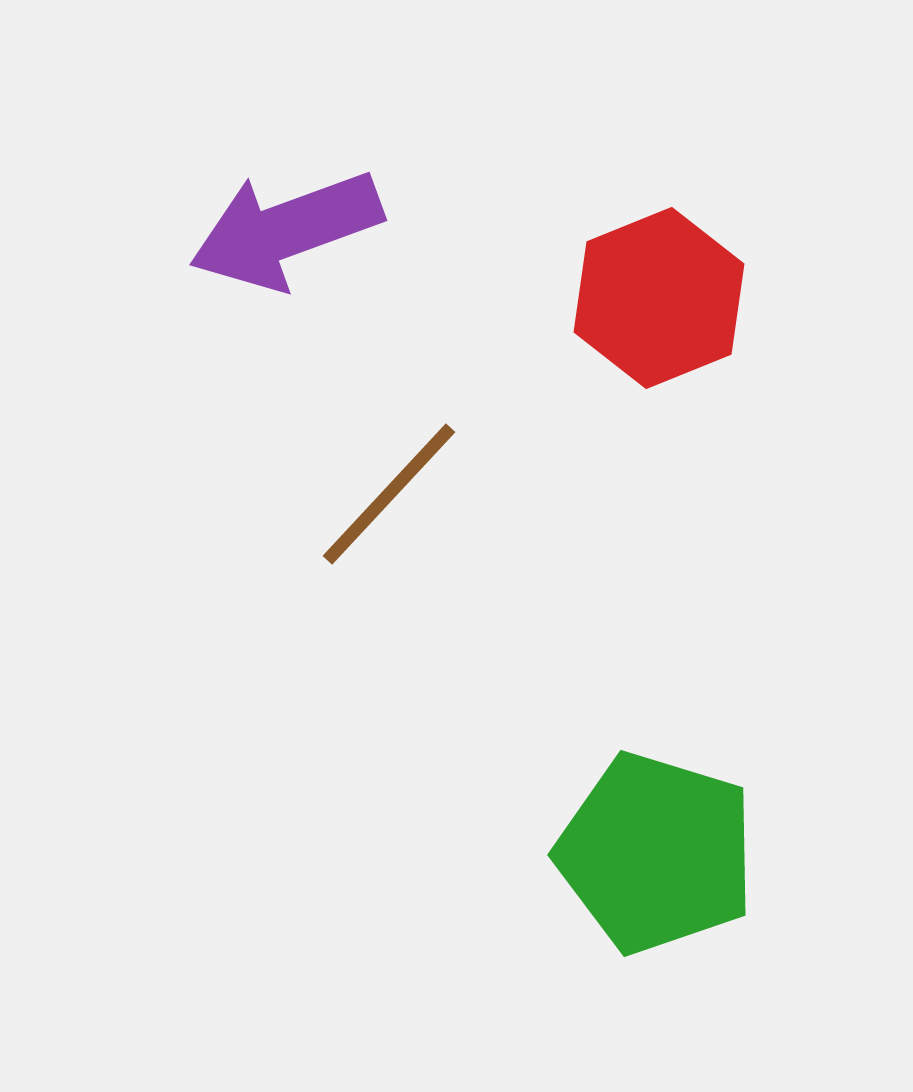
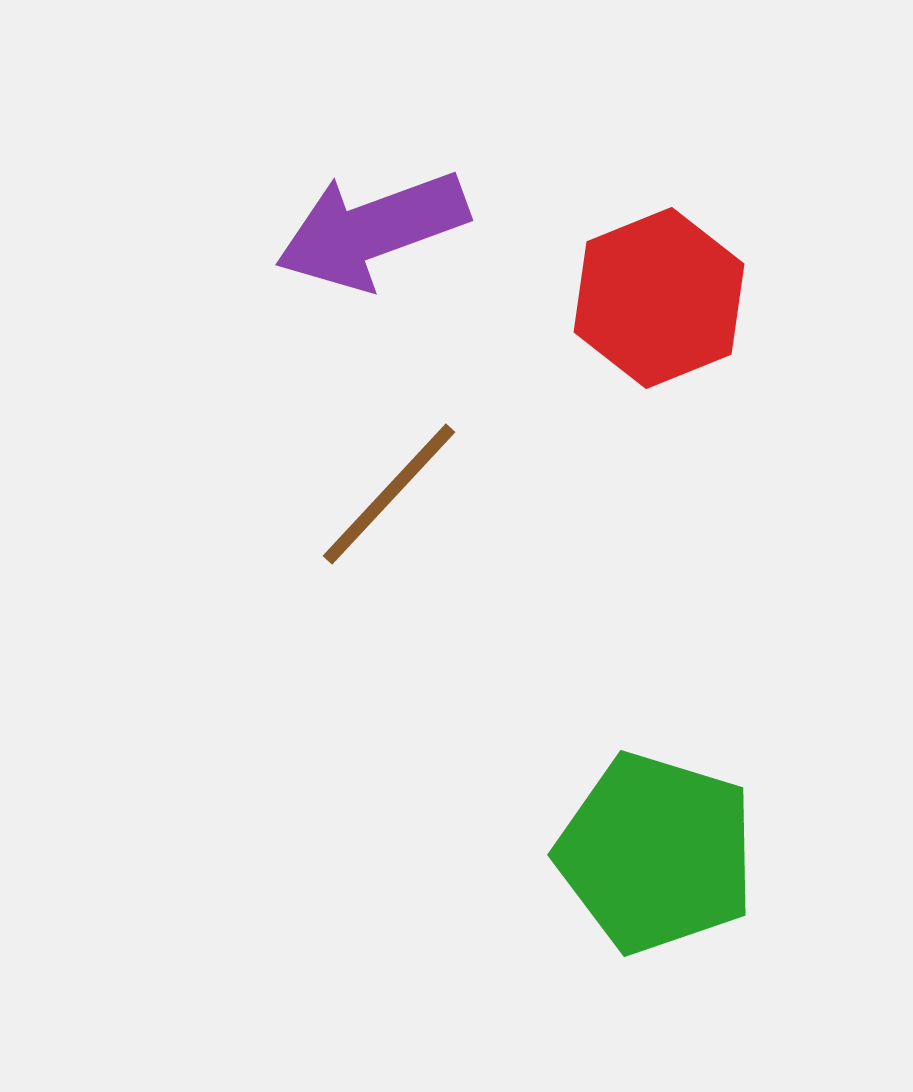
purple arrow: moved 86 px right
